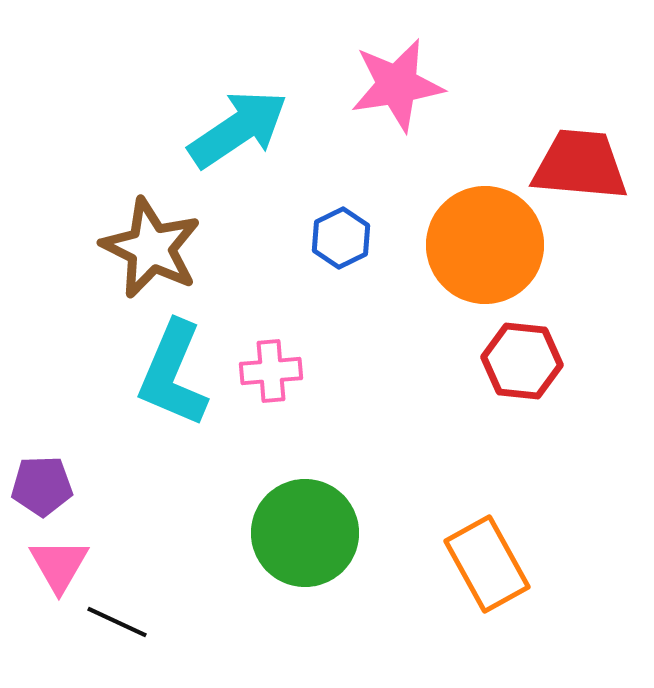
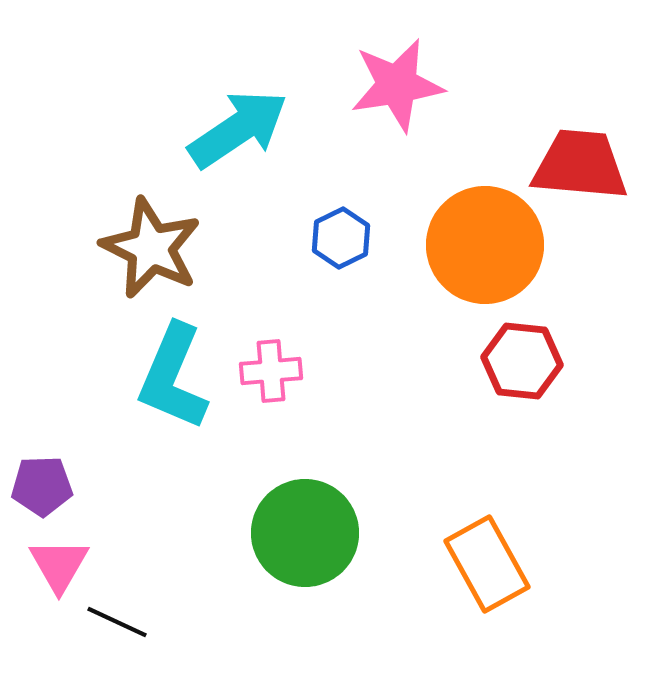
cyan L-shape: moved 3 px down
